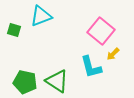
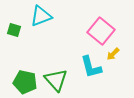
green triangle: moved 1 px left, 1 px up; rotated 15 degrees clockwise
